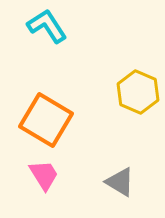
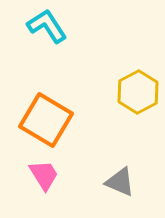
yellow hexagon: rotated 9 degrees clockwise
gray triangle: rotated 8 degrees counterclockwise
